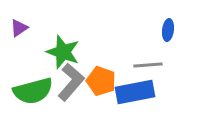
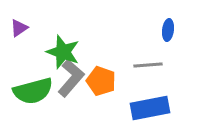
gray L-shape: moved 4 px up
blue rectangle: moved 15 px right, 16 px down
